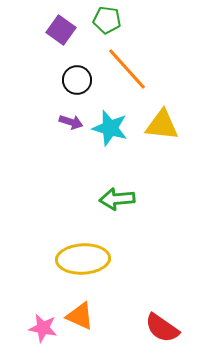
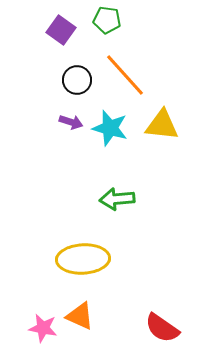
orange line: moved 2 px left, 6 px down
